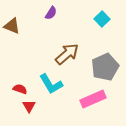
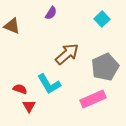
cyan L-shape: moved 2 px left
